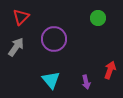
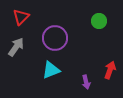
green circle: moved 1 px right, 3 px down
purple circle: moved 1 px right, 1 px up
cyan triangle: moved 10 px up; rotated 48 degrees clockwise
